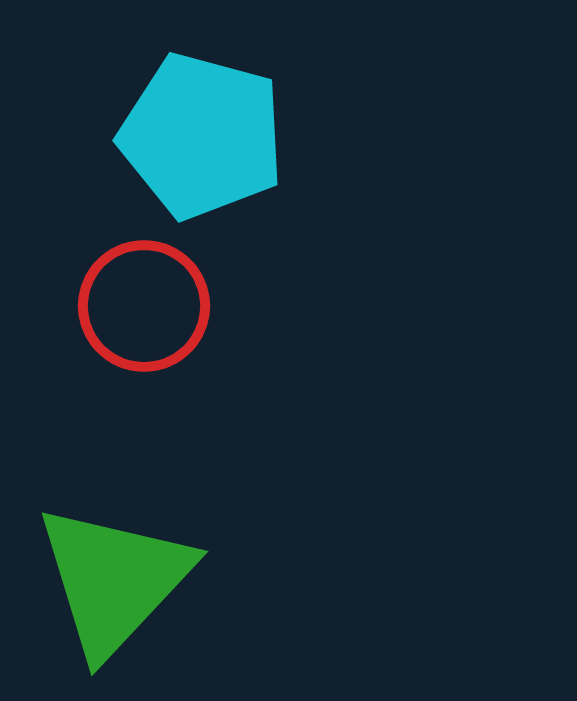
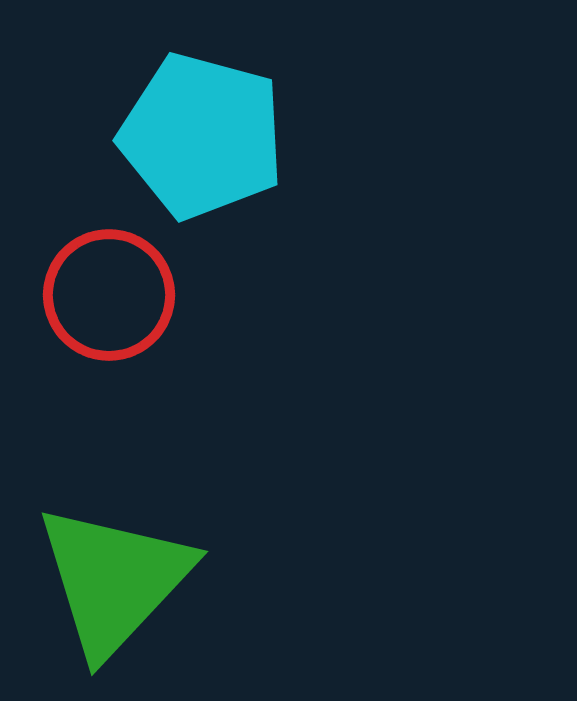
red circle: moved 35 px left, 11 px up
